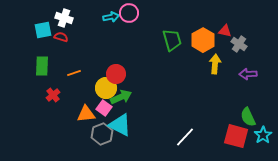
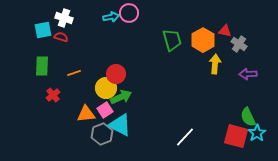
pink square: moved 1 px right, 2 px down; rotated 21 degrees clockwise
cyan star: moved 6 px left, 2 px up
